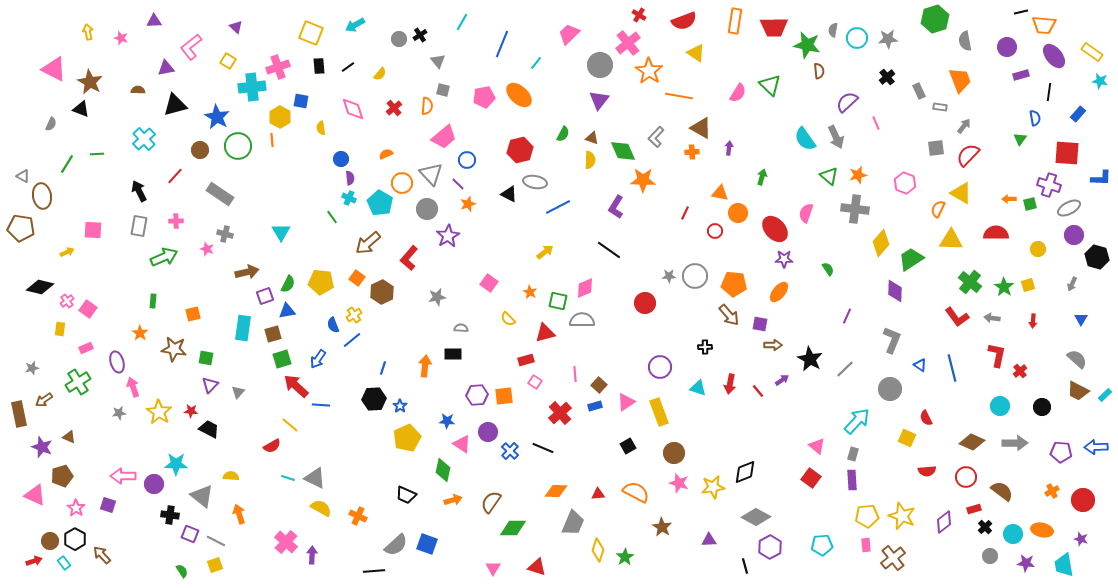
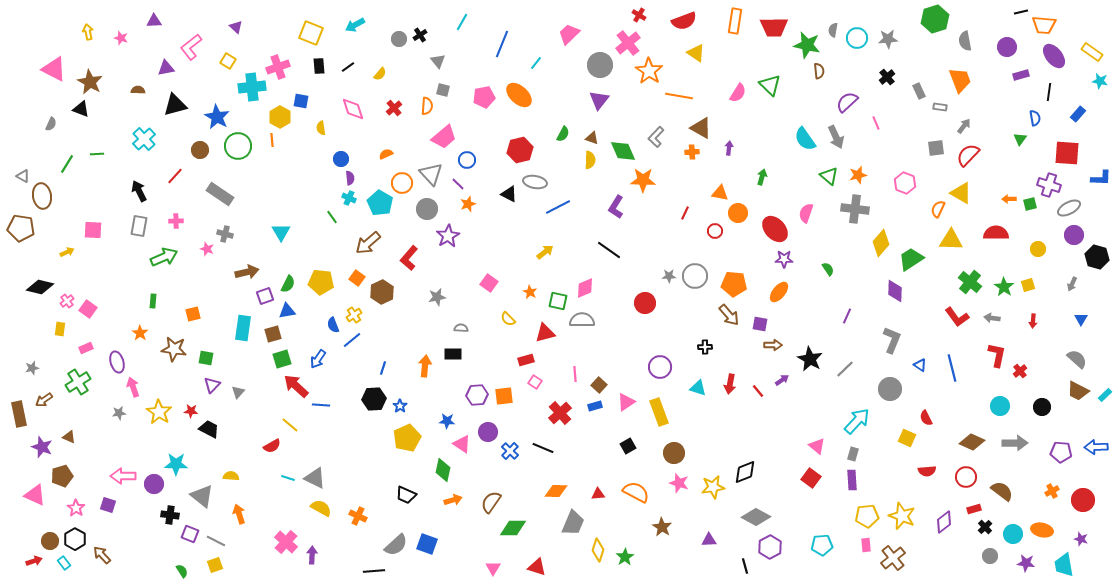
purple triangle at (210, 385): moved 2 px right
